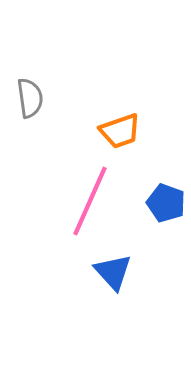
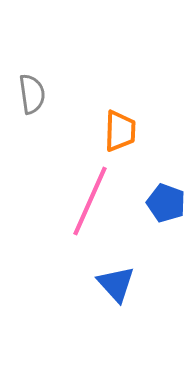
gray semicircle: moved 2 px right, 4 px up
orange trapezoid: rotated 69 degrees counterclockwise
blue triangle: moved 3 px right, 12 px down
